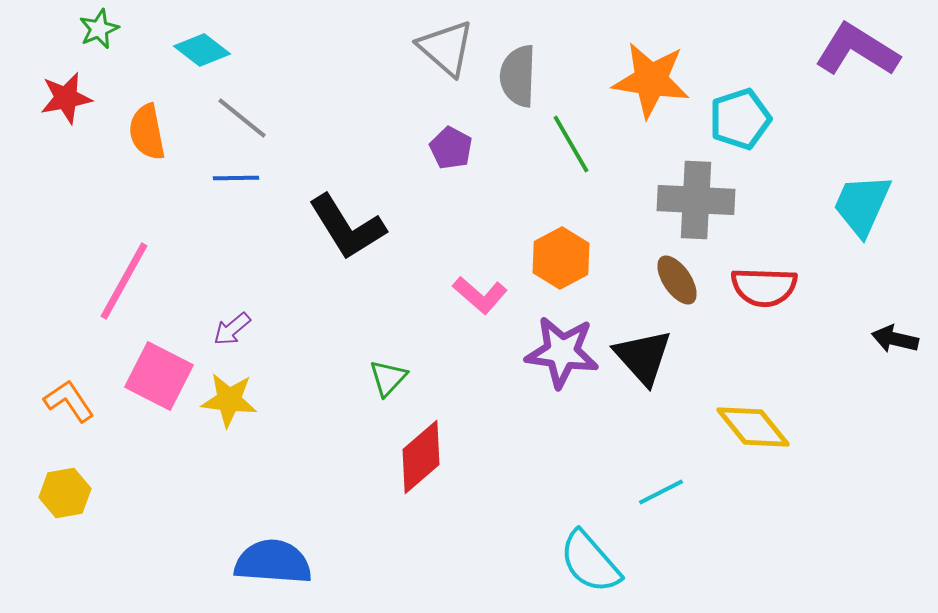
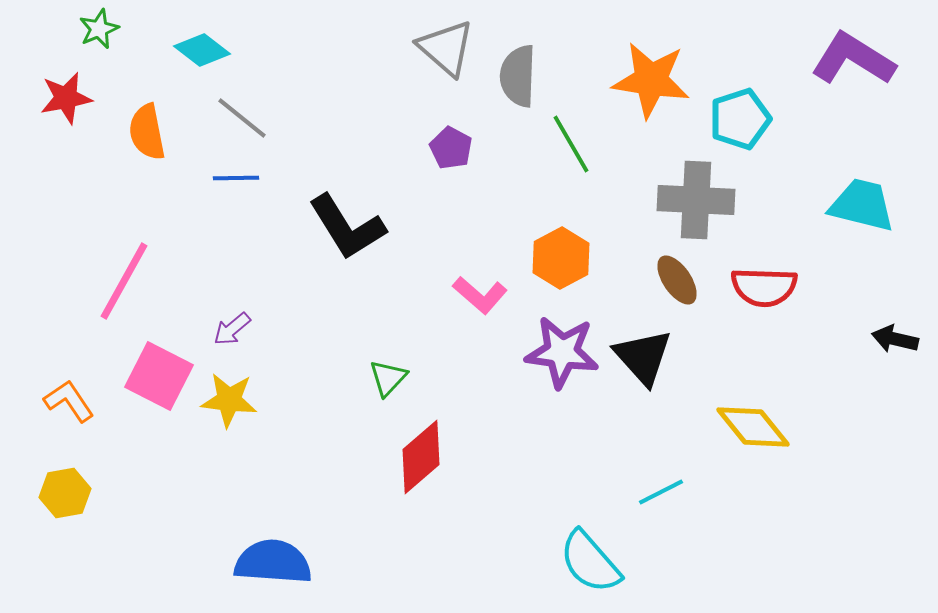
purple L-shape: moved 4 px left, 9 px down
cyan trapezoid: rotated 80 degrees clockwise
